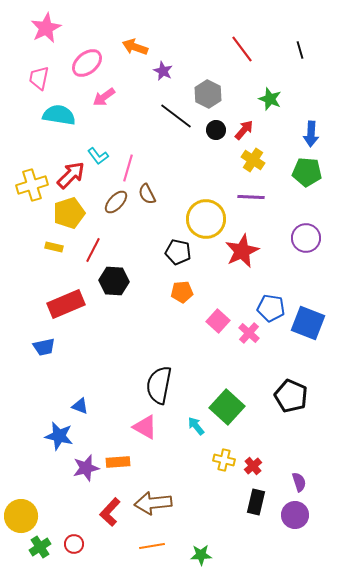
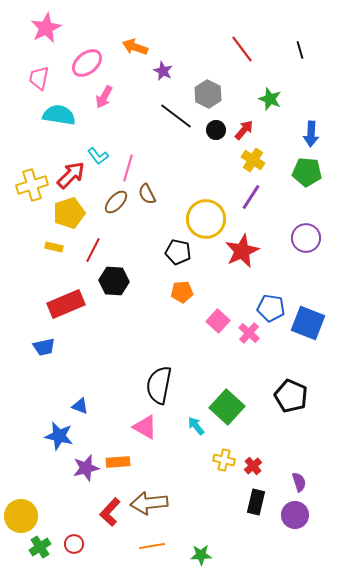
pink arrow at (104, 97): rotated 25 degrees counterclockwise
purple line at (251, 197): rotated 60 degrees counterclockwise
brown arrow at (153, 503): moved 4 px left
